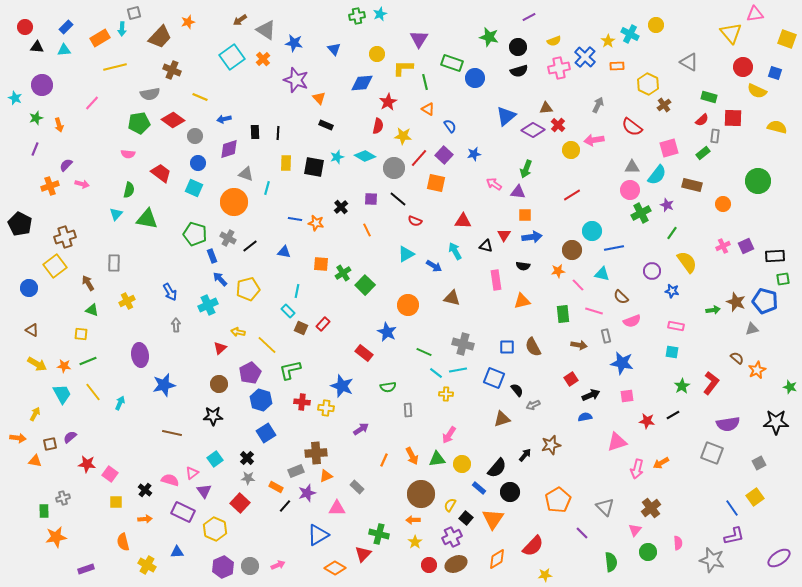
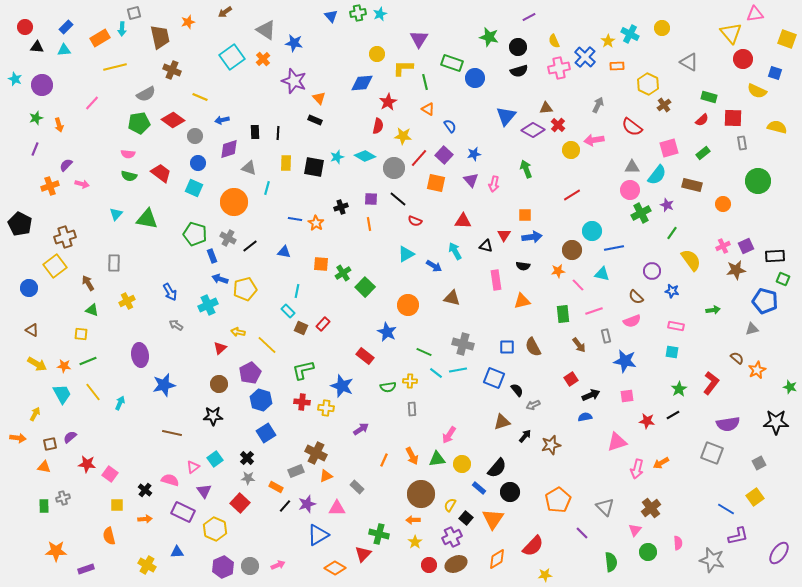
green cross at (357, 16): moved 1 px right, 3 px up
brown arrow at (240, 20): moved 15 px left, 8 px up
yellow circle at (656, 25): moved 6 px right, 3 px down
brown trapezoid at (160, 37): rotated 55 degrees counterclockwise
yellow semicircle at (554, 41): rotated 88 degrees clockwise
blue triangle at (334, 49): moved 3 px left, 33 px up
red circle at (743, 67): moved 8 px up
purple star at (296, 80): moved 2 px left, 1 px down
gray semicircle at (150, 94): moved 4 px left; rotated 18 degrees counterclockwise
cyan star at (15, 98): moved 19 px up
blue triangle at (506, 116): rotated 10 degrees counterclockwise
blue arrow at (224, 119): moved 2 px left, 1 px down
black rectangle at (326, 125): moved 11 px left, 5 px up
gray rectangle at (715, 136): moved 27 px right, 7 px down; rotated 16 degrees counterclockwise
green arrow at (526, 169): rotated 138 degrees clockwise
gray triangle at (246, 174): moved 3 px right, 6 px up
pink arrow at (494, 184): rotated 112 degrees counterclockwise
green semicircle at (129, 190): moved 14 px up; rotated 91 degrees clockwise
purple triangle at (518, 192): moved 47 px left, 12 px up; rotated 42 degrees clockwise
black cross at (341, 207): rotated 24 degrees clockwise
orange star at (316, 223): rotated 21 degrees clockwise
orange line at (367, 230): moved 2 px right, 6 px up; rotated 16 degrees clockwise
yellow semicircle at (687, 262): moved 4 px right, 2 px up
blue arrow at (220, 279): rotated 28 degrees counterclockwise
green square at (783, 279): rotated 32 degrees clockwise
green square at (365, 285): moved 2 px down
yellow pentagon at (248, 289): moved 3 px left
brown semicircle at (621, 297): moved 15 px right
brown star at (736, 302): moved 32 px up; rotated 30 degrees counterclockwise
pink line at (594, 311): rotated 36 degrees counterclockwise
gray arrow at (176, 325): rotated 56 degrees counterclockwise
brown arrow at (579, 345): rotated 42 degrees clockwise
red rectangle at (364, 353): moved 1 px right, 3 px down
blue star at (622, 363): moved 3 px right, 2 px up
green L-shape at (290, 370): moved 13 px right
green star at (682, 386): moved 3 px left, 3 px down
yellow cross at (446, 394): moved 36 px left, 13 px up
gray rectangle at (408, 410): moved 4 px right, 1 px up
brown triangle at (502, 419): moved 3 px down
brown cross at (316, 453): rotated 30 degrees clockwise
black arrow at (525, 455): moved 19 px up
orange triangle at (35, 461): moved 9 px right, 6 px down
pink triangle at (192, 473): moved 1 px right, 6 px up
purple star at (307, 493): moved 11 px down
yellow square at (116, 502): moved 1 px right, 3 px down
blue line at (732, 508): moved 6 px left, 1 px down; rotated 24 degrees counterclockwise
green rectangle at (44, 511): moved 5 px up
purple L-shape at (734, 536): moved 4 px right
orange star at (56, 537): moved 14 px down; rotated 10 degrees clockwise
orange semicircle at (123, 542): moved 14 px left, 6 px up
purple ellipse at (779, 558): moved 5 px up; rotated 20 degrees counterclockwise
